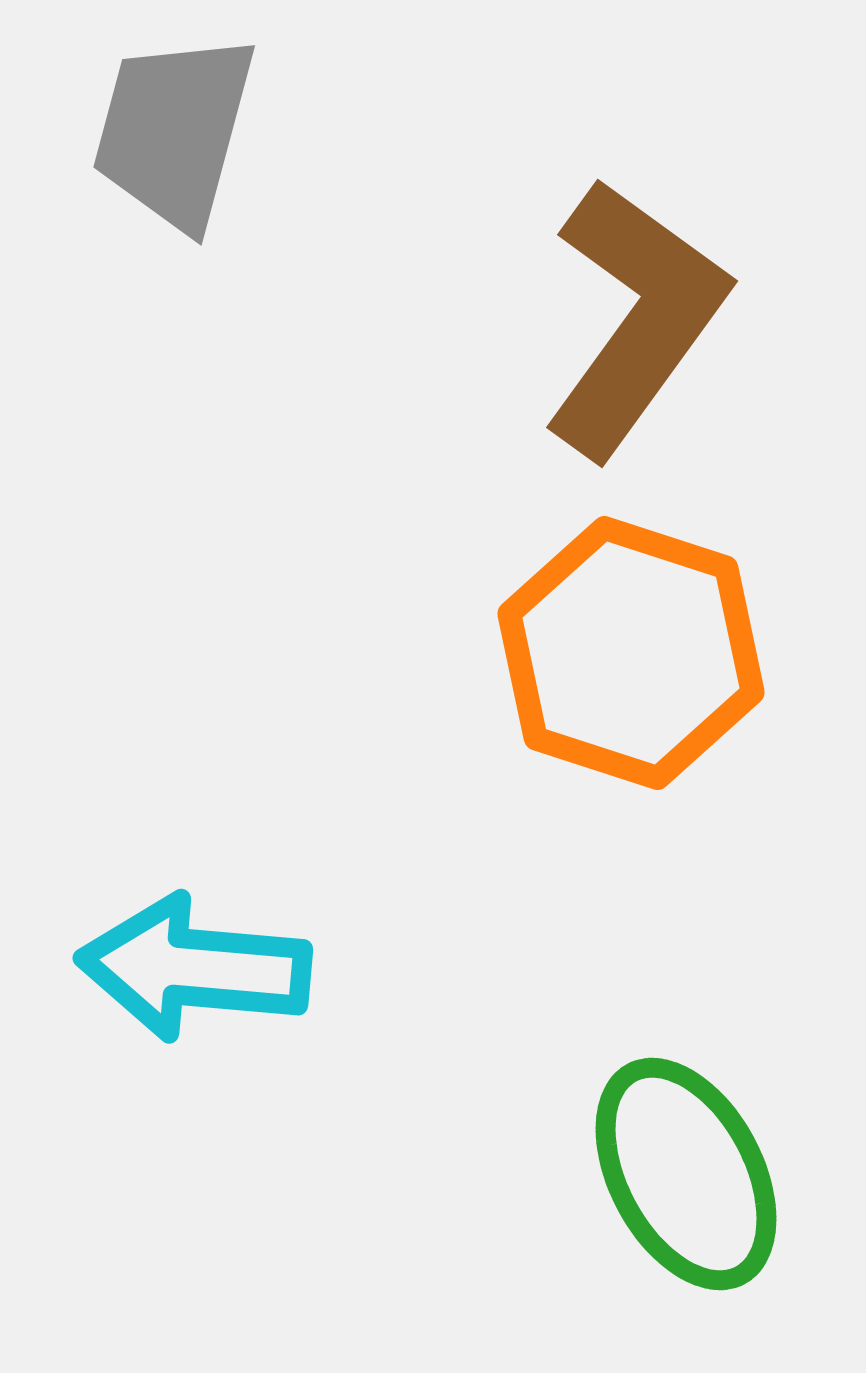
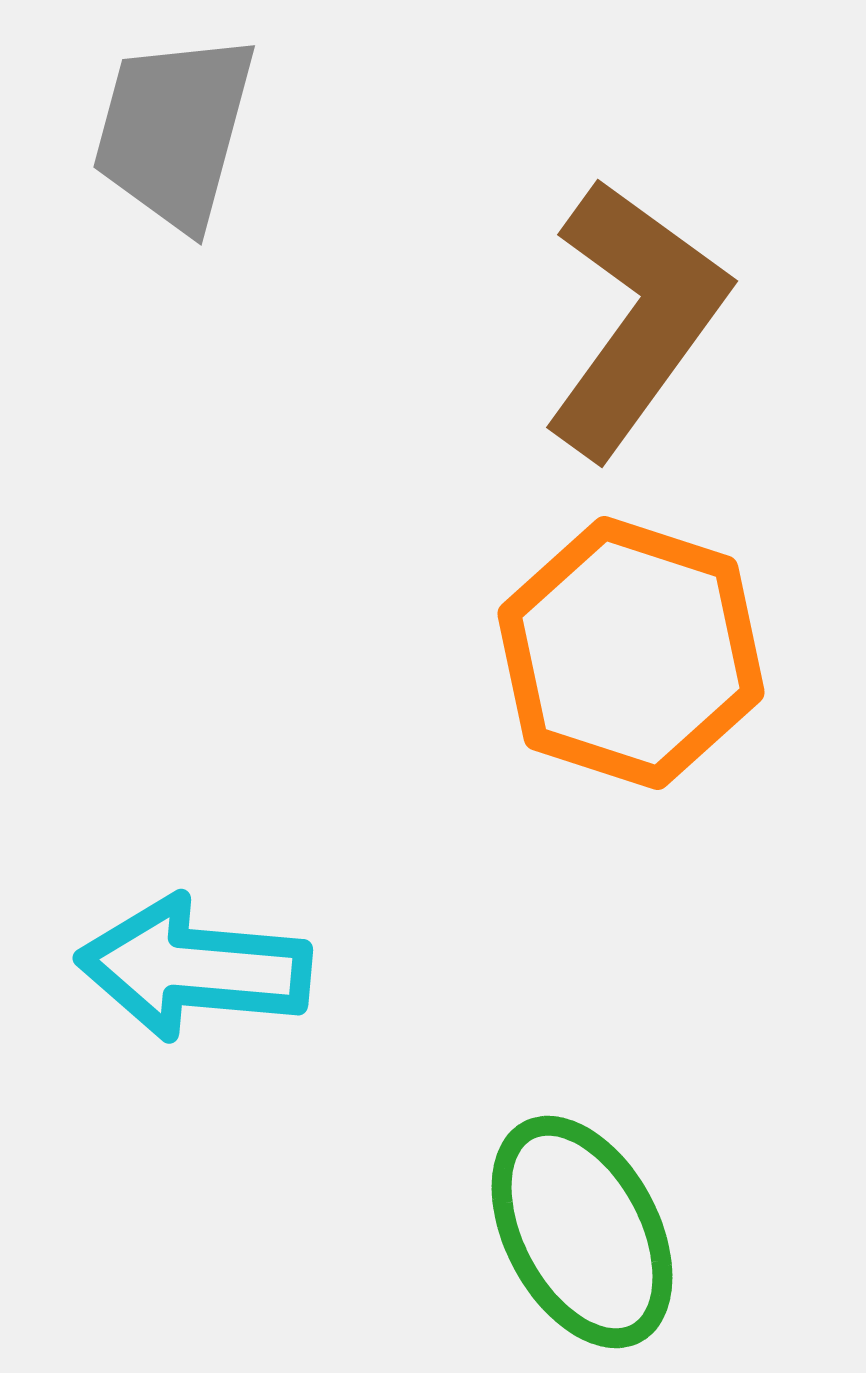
green ellipse: moved 104 px left, 58 px down
